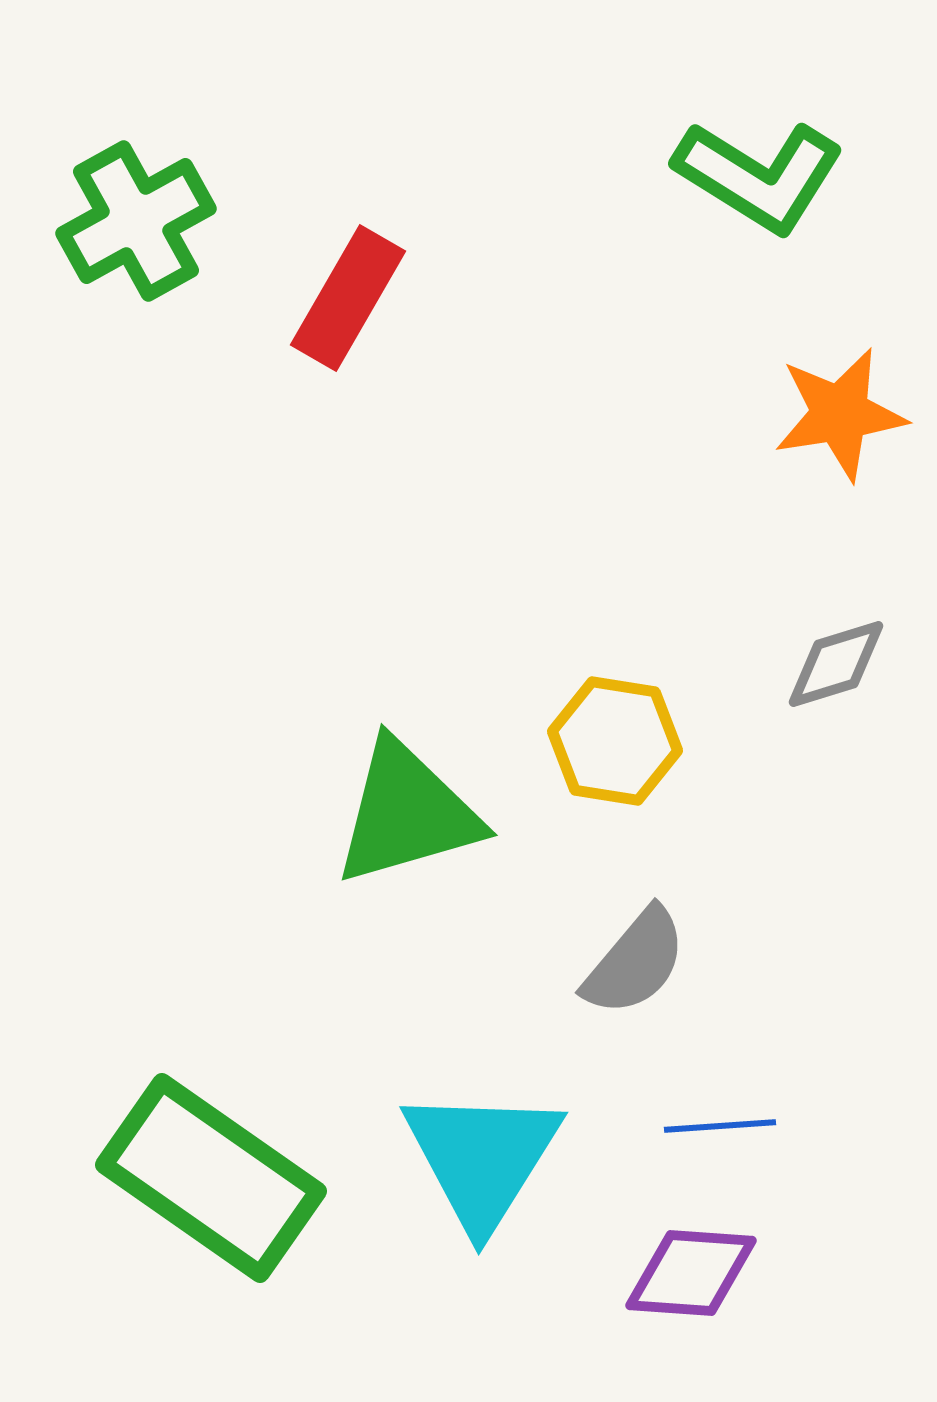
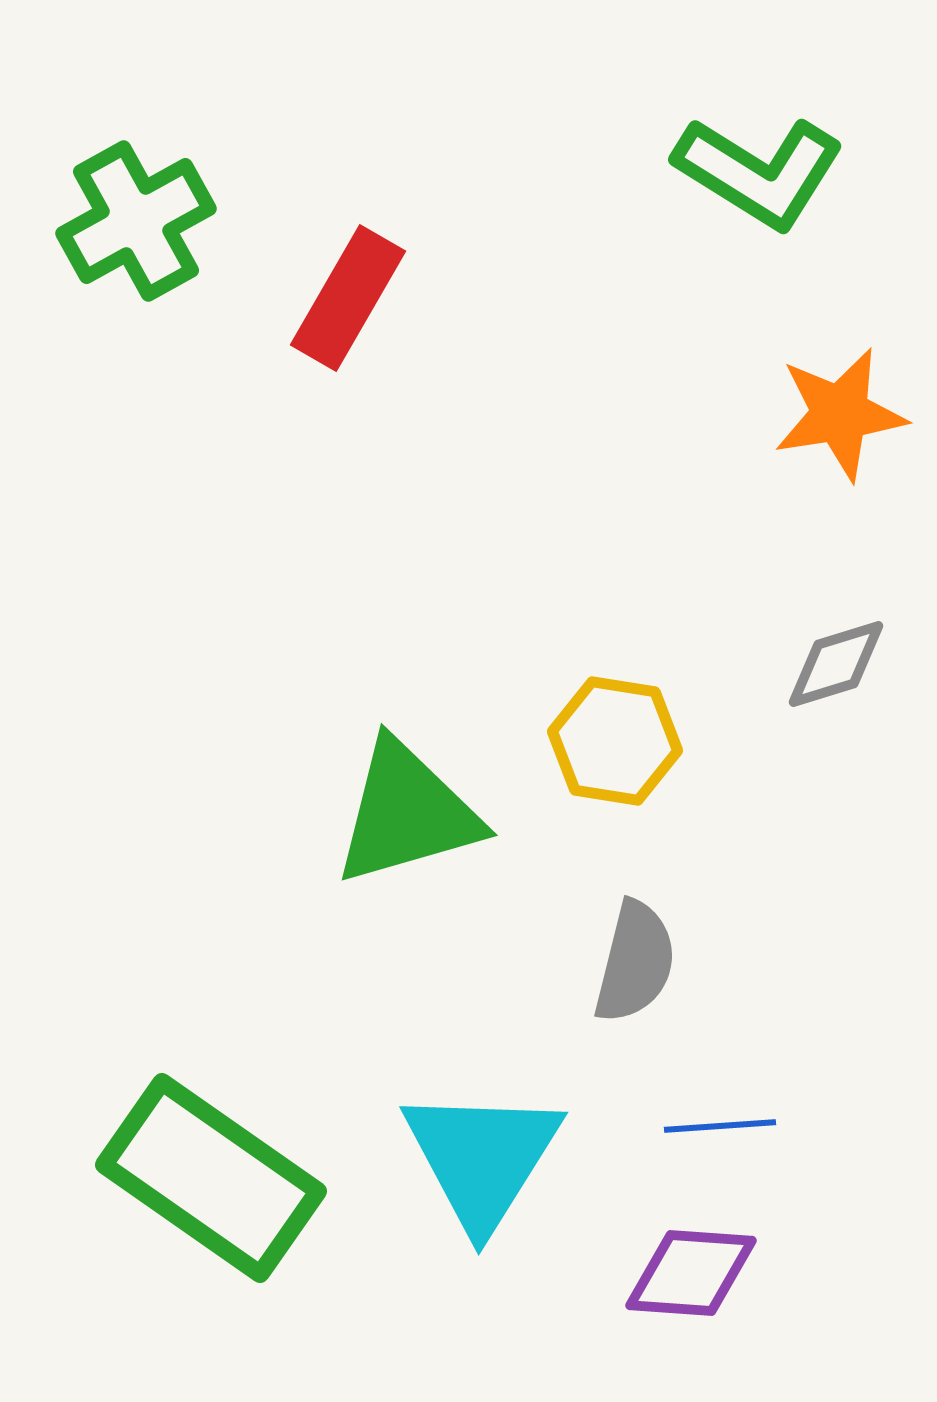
green L-shape: moved 4 px up
gray semicircle: rotated 26 degrees counterclockwise
